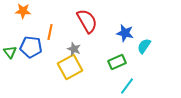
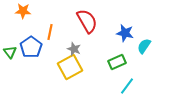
blue pentagon: rotated 30 degrees clockwise
